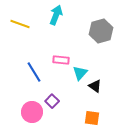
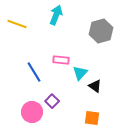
yellow line: moved 3 px left
